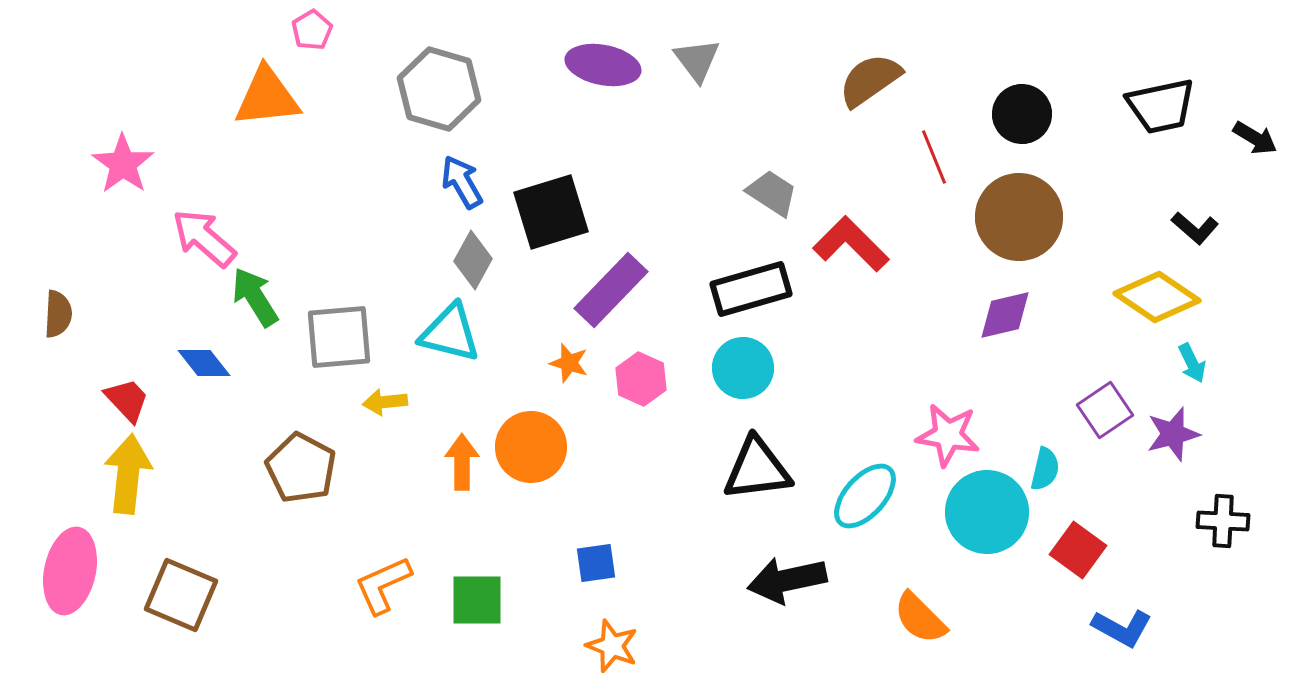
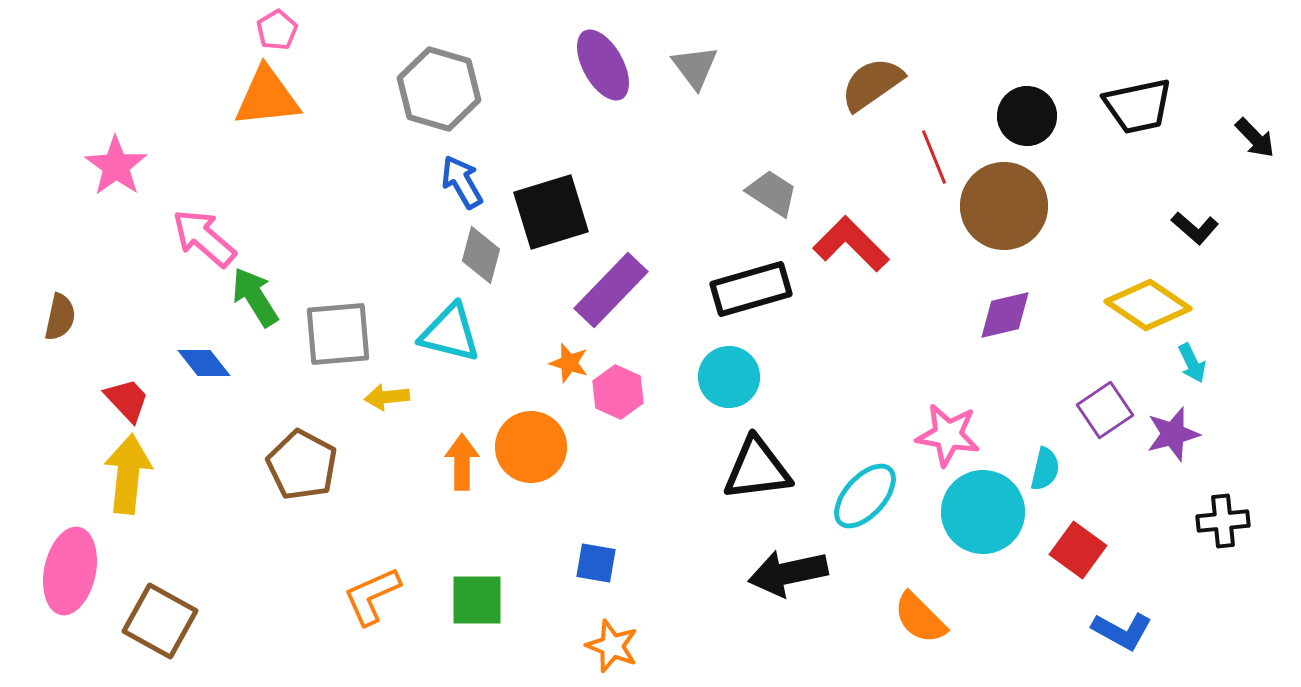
pink pentagon at (312, 30): moved 35 px left
gray triangle at (697, 60): moved 2 px left, 7 px down
purple ellipse at (603, 65): rotated 50 degrees clockwise
brown semicircle at (870, 80): moved 2 px right, 4 px down
black trapezoid at (1161, 106): moved 23 px left
black circle at (1022, 114): moved 5 px right, 2 px down
black arrow at (1255, 138): rotated 15 degrees clockwise
pink star at (123, 164): moved 7 px left, 2 px down
brown circle at (1019, 217): moved 15 px left, 11 px up
gray diamond at (473, 260): moved 8 px right, 5 px up; rotated 14 degrees counterclockwise
yellow diamond at (1157, 297): moved 9 px left, 8 px down
brown semicircle at (58, 314): moved 2 px right, 3 px down; rotated 9 degrees clockwise
gray square at (339, 337): moved 1 px left, 3 px up
cyan circle at (743, 368): moved 14 px left, 9 px down
pink hexagon at (641, 379): moved 23 px left, 13 px down
yellow arrow at (385, 402): moved 2 px right, 5 px up
brown pentagon at (301, 468): moved 1 px right, 3 px up
cyan circle at (987, 512): moved 4 px left
black cross at (1223, 521): rotated 9 degrees counterclockwise
blue square at (596, 563): rotated 18 degrees clockwise
black arrow at (787, 580): moved 1 px right, 7 px up
orange L-shape at (383, 585): moved 11 px left, 11 px down
brown square at (181, 595): moved 21 px left, 26 px down; rotated 6 degrees clockwise
blue L-shape at (1122, 628): moved 3 px down
